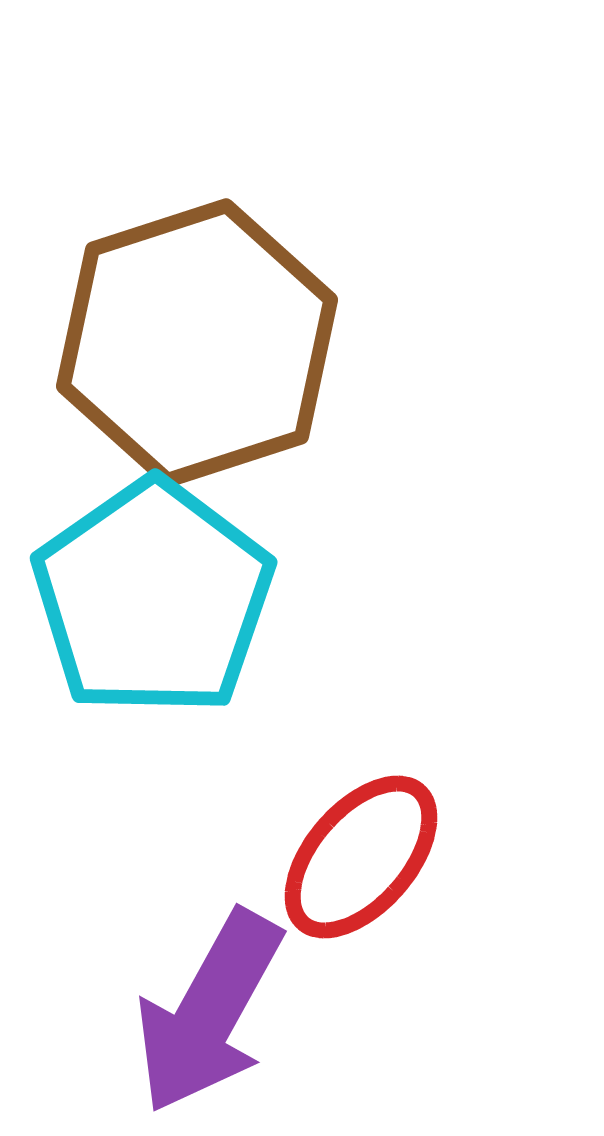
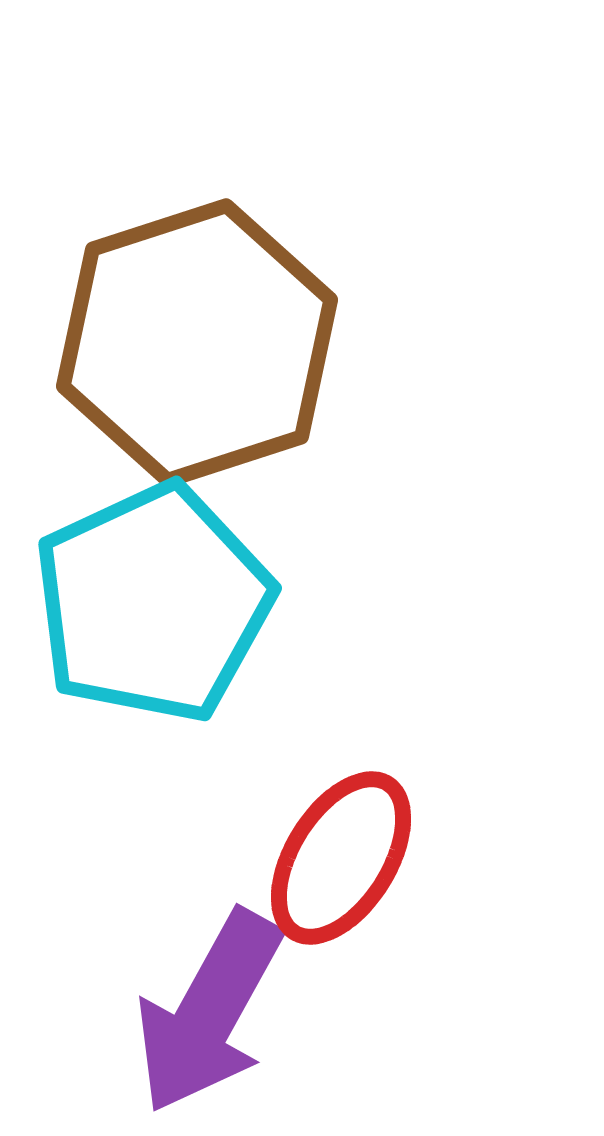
cyan pentagon: moved 5 px down; rotated 10 degrees clockwise
red ellipse: moved 20 px left, 1 px down; rotated 9 degrees counterclockwise
